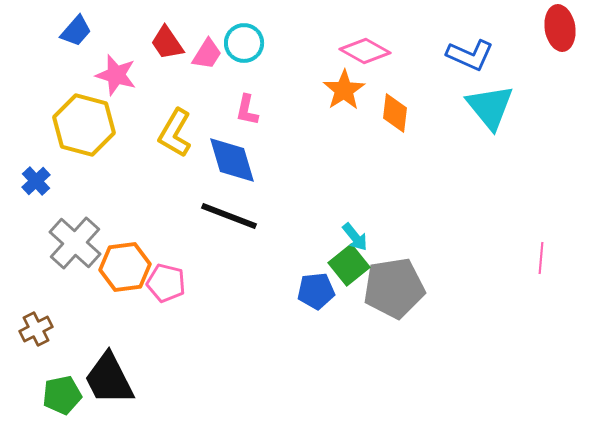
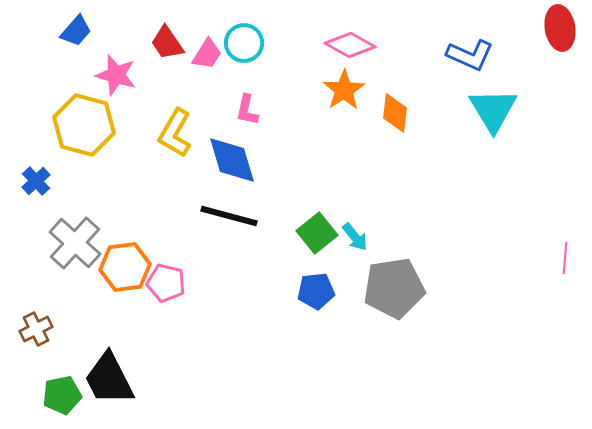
pink diamond: moved 15 px left, 6 px up
cyan triangle: moved 3 px right, 3 px down; rotated 8 degrees clockwise
black line: rotated 6 degrees counterclockwise
pink line: moved 24 px right
green square: moved 32 px left, 32 px up
